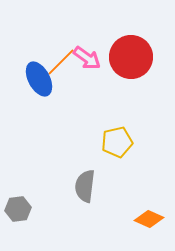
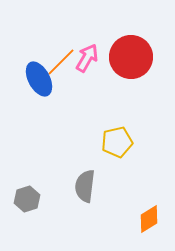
pink arrow: rotated 96 degrees counterclockwise
gray hexagon: moved 9 px right, 10 px up; rotated 10 degrees counterclockwise
orange diamond: rotated 56 degrees counterclockwise
